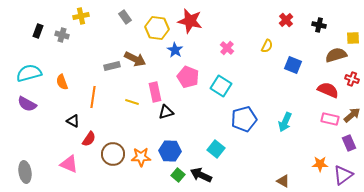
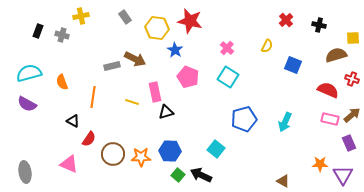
cyan square at (221, 86): moved 7 px right, 9 px up
purple triangle at (343, 175): rotated 25 degrees counterclockwise
